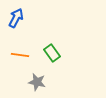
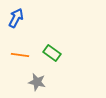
green rectangle: rotated 18 degrees counterclockwise
